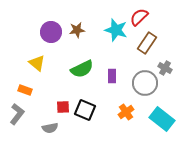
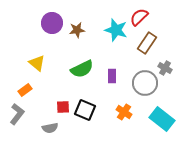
purple circle: moved 1 px right, 9 px up
orange rectangle: rotated 56 degrees counterclockwise
orange cross: moved 2 px left; rotated 21 degrees counterclockwise
